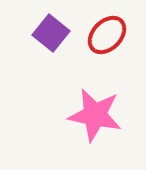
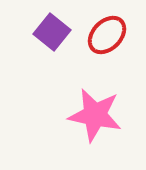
purple square: moved 1 px right, 1 px up
